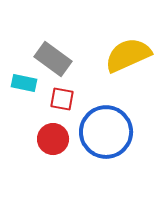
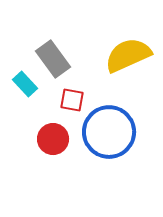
gray rectangle: rotated 18 degrees clockwise
cyan rectangle: moved 1 px right, 1 px down; rotated 35 degrees clockwise
red square: moved 10 px right, 1 px down
blue circle: moved 3 px right
